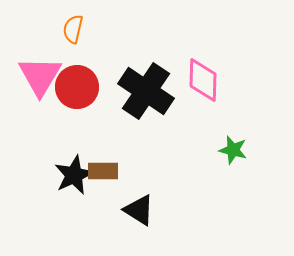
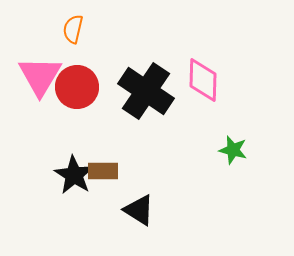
black star: rotated 15 degrees counterclockwise
